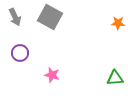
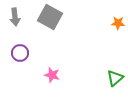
gray arrow: rotated 18 degrees clockwise
green triangle: rotated 36 degrees counterclockwise
